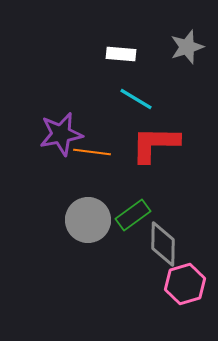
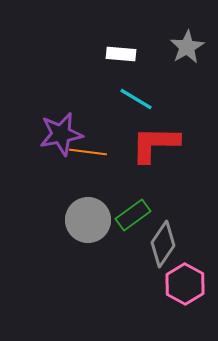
gray star: rotated 12 degrees counterclockwise
orange line: moved 4 px left
gray diamond: rotated 33 degrees clockwise
pink hexagon: rotated 15 degrees counterclockwise
